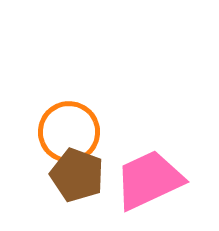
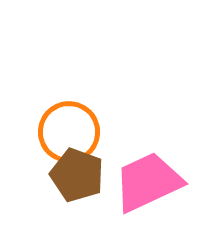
pink trapezoid: moved 1 px left, 2 px down
